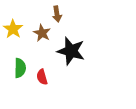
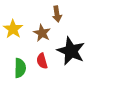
black star: rotated 8 degrees clockwise
red semicircle: moved 16 px up
